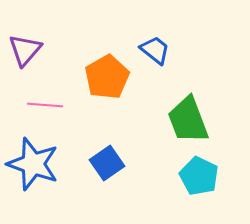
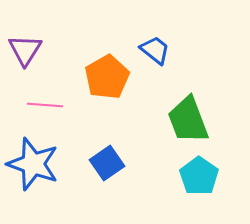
purple triangle: rotated 9 degrees counterclockwise
cyan pentagon: rotated 9 degrees clockwise
